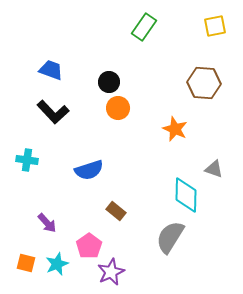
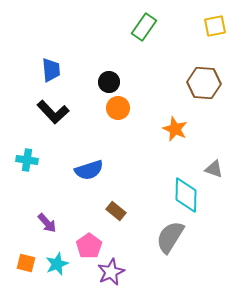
blue trapezoid: rotated 65 degrees clockwise
